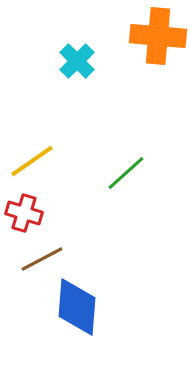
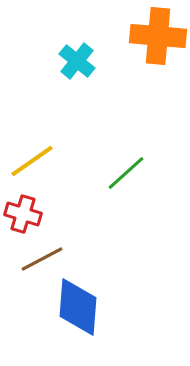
cyan cross: rotated 6 degrees counterclockwise
red cross: moved 1 px left, 1 px down
blue diamond: moved 1 px right
